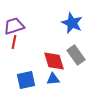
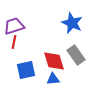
blue square: moved 10 px up
